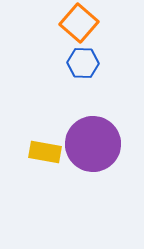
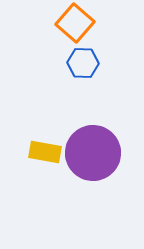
orange square: moved 4 px left
purple circle: moved 9 px down
